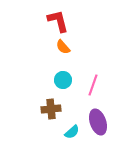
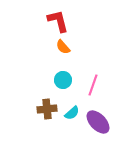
brown cross: moved 4 px left
purple ellipse: rotated 25 degrees counterclockwise
cyan semicircle: moved 19 px up
